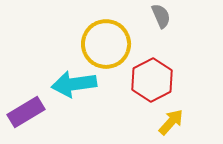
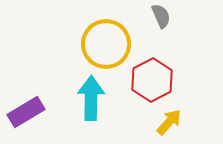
cyan arrow: moved 17 px right, 14 px down; rotated 99 degrees clockwise
yellow arrow: moved 2 px left
